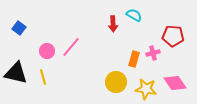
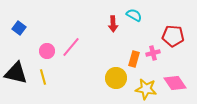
yellow circle: moved 4 px up
